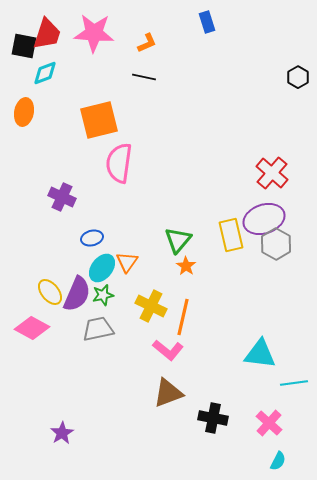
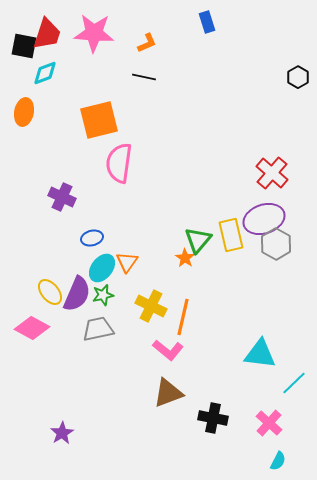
green triangle: moved 20 px right
orange star: moved 1 px left, 8 px up
cyan line: rotated 36 degrees counterclockwise
